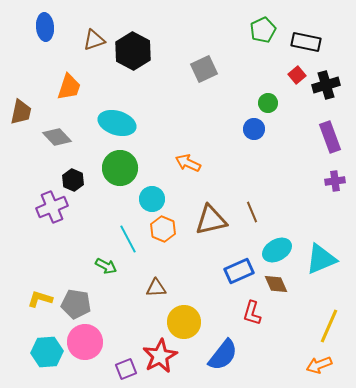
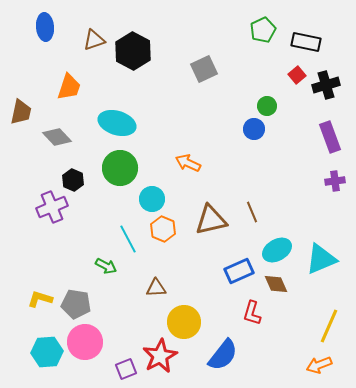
green circle at (268, 103): moved 1 px left, 3 px down
